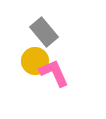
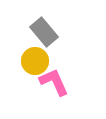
pink L-shape: moved 9 px down
